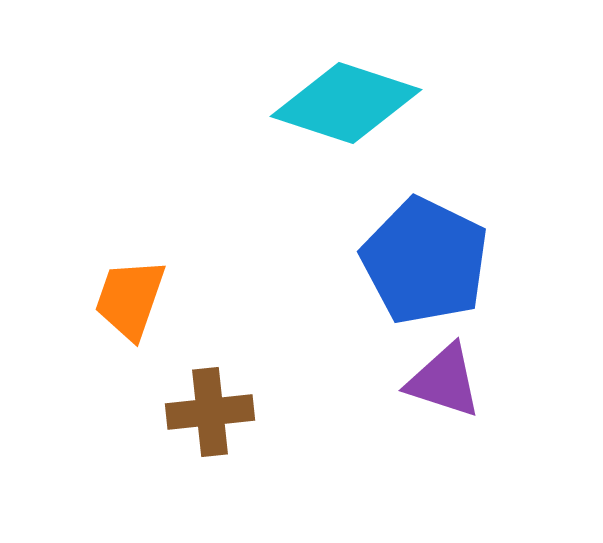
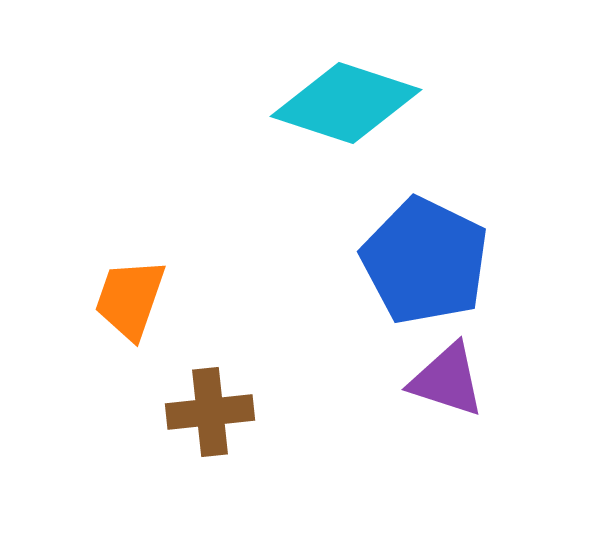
purple triangle: moved 3 px right, 1 px up
